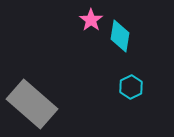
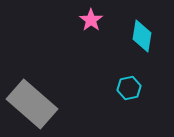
cyan diamond: moved 22 px right
cyan hexagon: moved 2 px left, 1 px down; rotated 15 degrees clockwise
